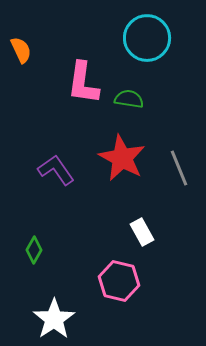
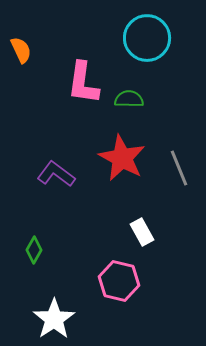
green semicircle: rotated 8 degrees counterclockwise
purple L-shape: moved 4 px down; rotated 18 degrees counterclockwise
